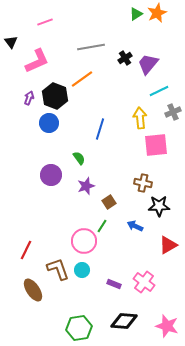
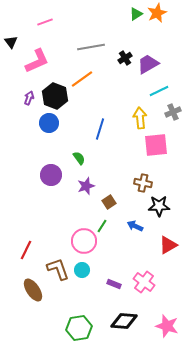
purple trapezoid: rotated 20 degrees clockwise
